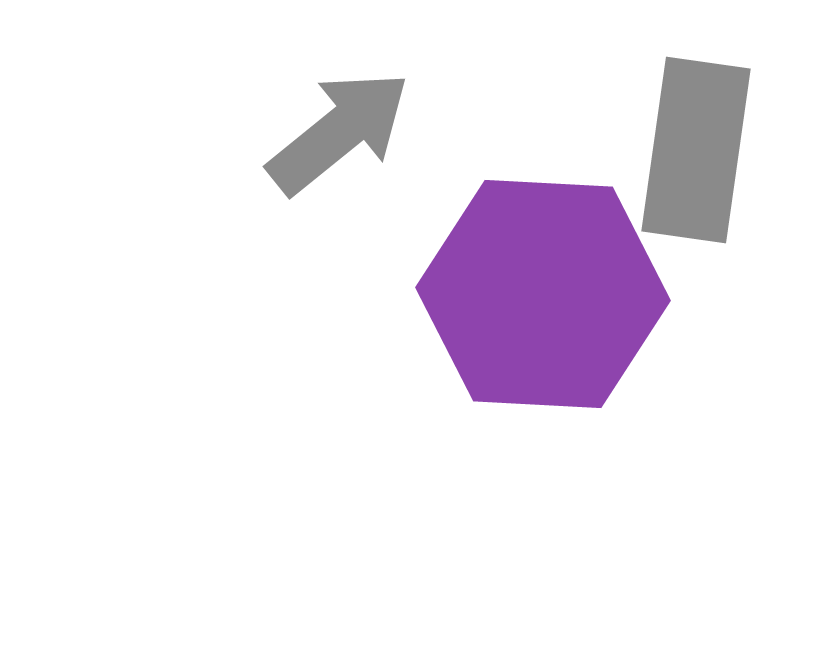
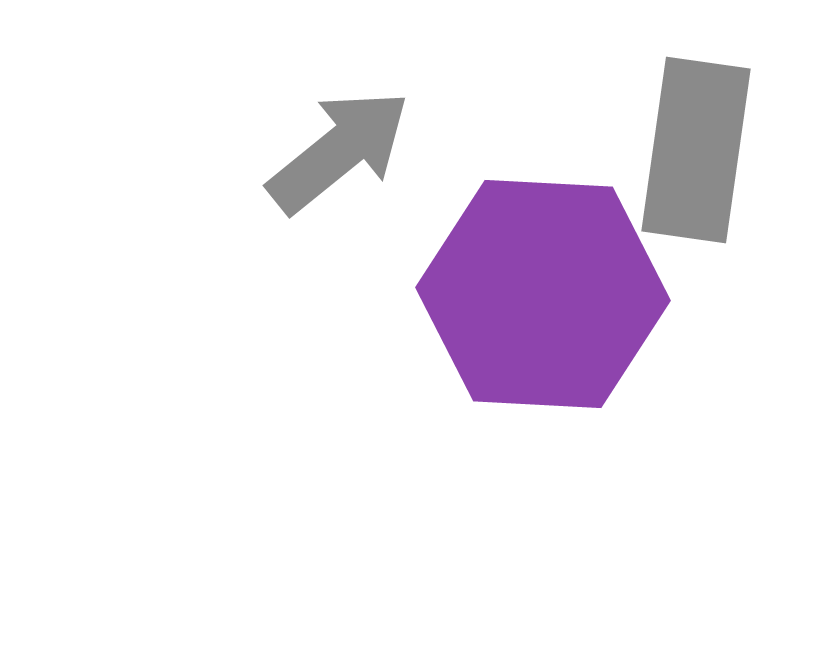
gray arrow: moved 19 px down
